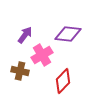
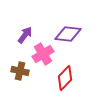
pink cross: moved 1 px right, 1 px up
red diamond: moved 2 px right, 3 px up
